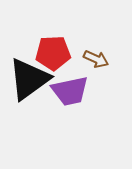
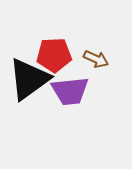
red pentagon: moved 1 px right, 2 px down
purple trapezoid: rotated 6 degrees clockwise
